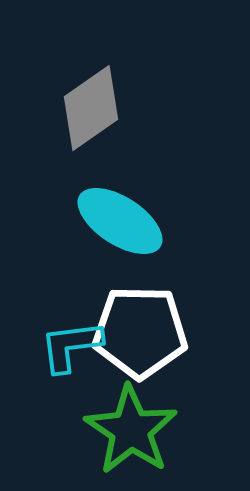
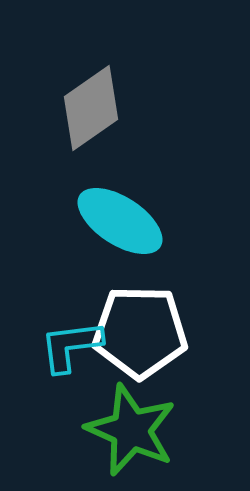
green star: rotated 10 degrees counterclockwise
